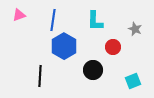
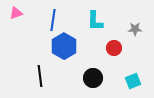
pink triangle: moved 3 px left, 2 px up
gray star: rotated 24 degrees counterclockwise
red circle: moved 1 px right, 1 px down
black circle: moved 8 px down
black line: rotated 10 degrees counterclockwise
